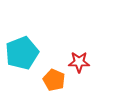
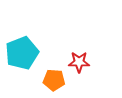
orange pentagon: rotated 20 degrees counterclockwise
